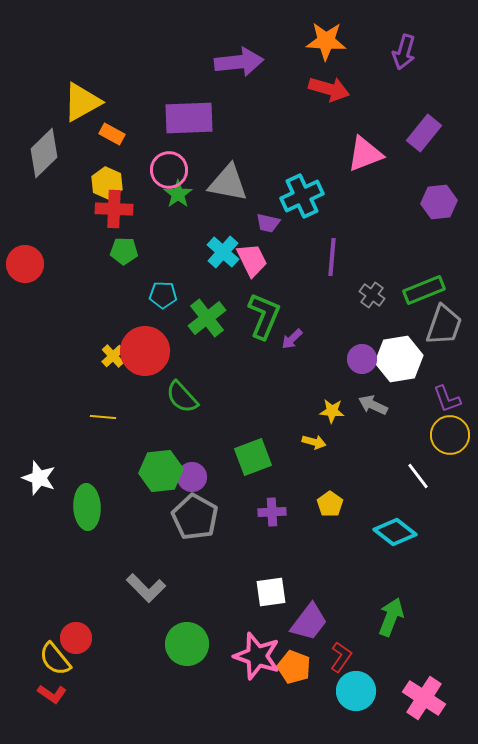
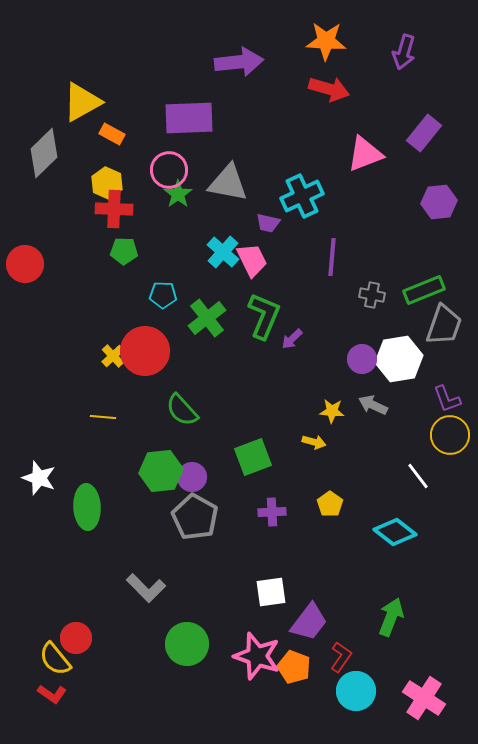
gray cross at (372, 295): rotated 25 degrees counterclockwise
green semicircle at (182, 397): moved 13 px down
